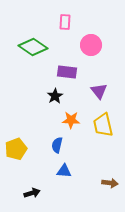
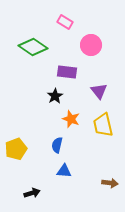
pink rectangle: rotated 63 degrees counterclockwise
orange star: moved 1 px up; rotated 18 degrees clockwise
